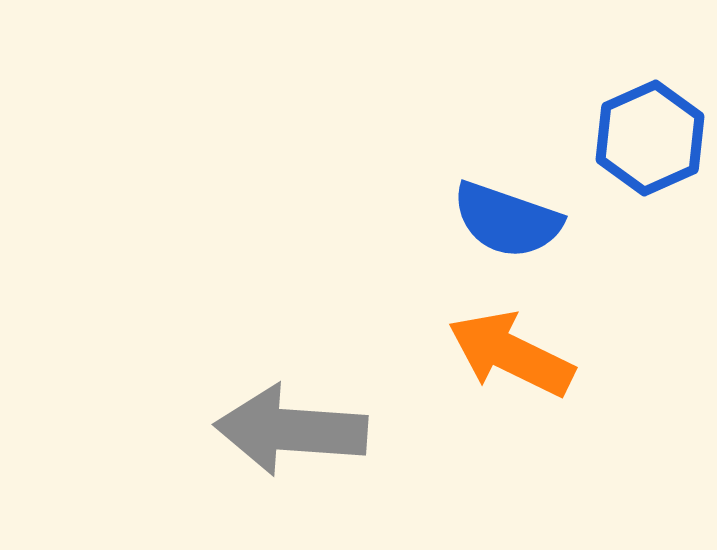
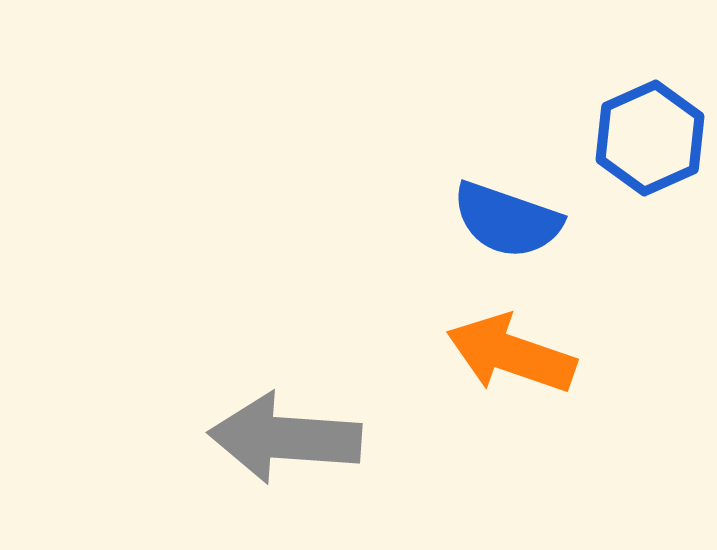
orange arrow: rotated 7 degrees counterclockwise
gray arrow: moved 6 px left, 8 px down
